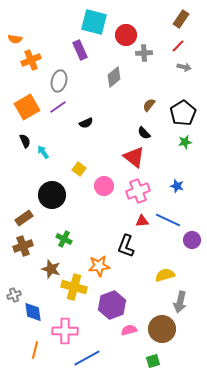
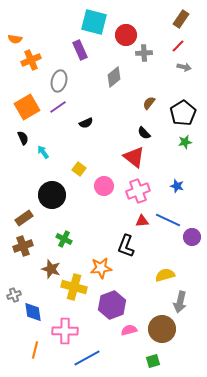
brown semicircle at (149, 105): moved 2 px up
black semicircle at (25, 141): moved 2 px left, 3 px up
purple circle at (192, 240): moved 3 px up
orange star at (99, 266): moved 2 px right, 2 px down
